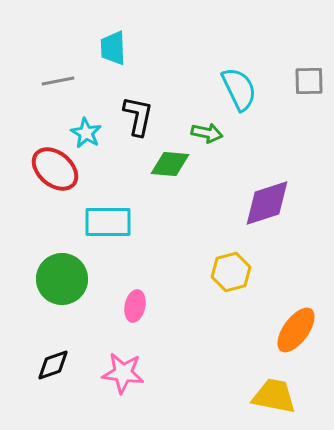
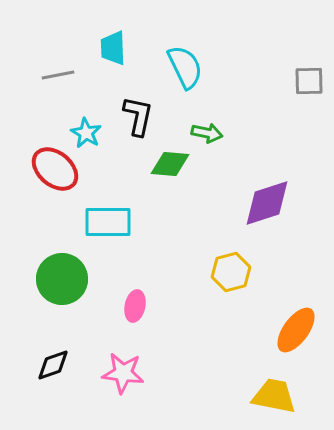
gray line: moved 6 px up
cyan semicircle: moved 54 px left, 22 px up
